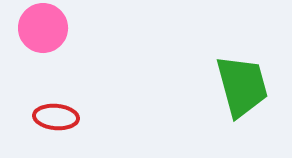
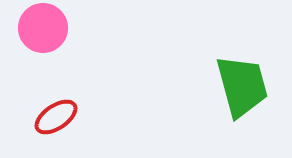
red ellipse: rotated 39 degrees counterclockwise
